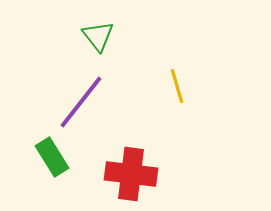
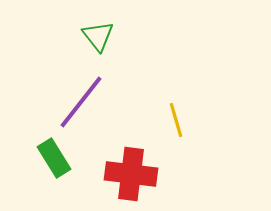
yellow line: moved 1 px left, 34 px down
green rectangle: moved 2 px right, 1 px down
